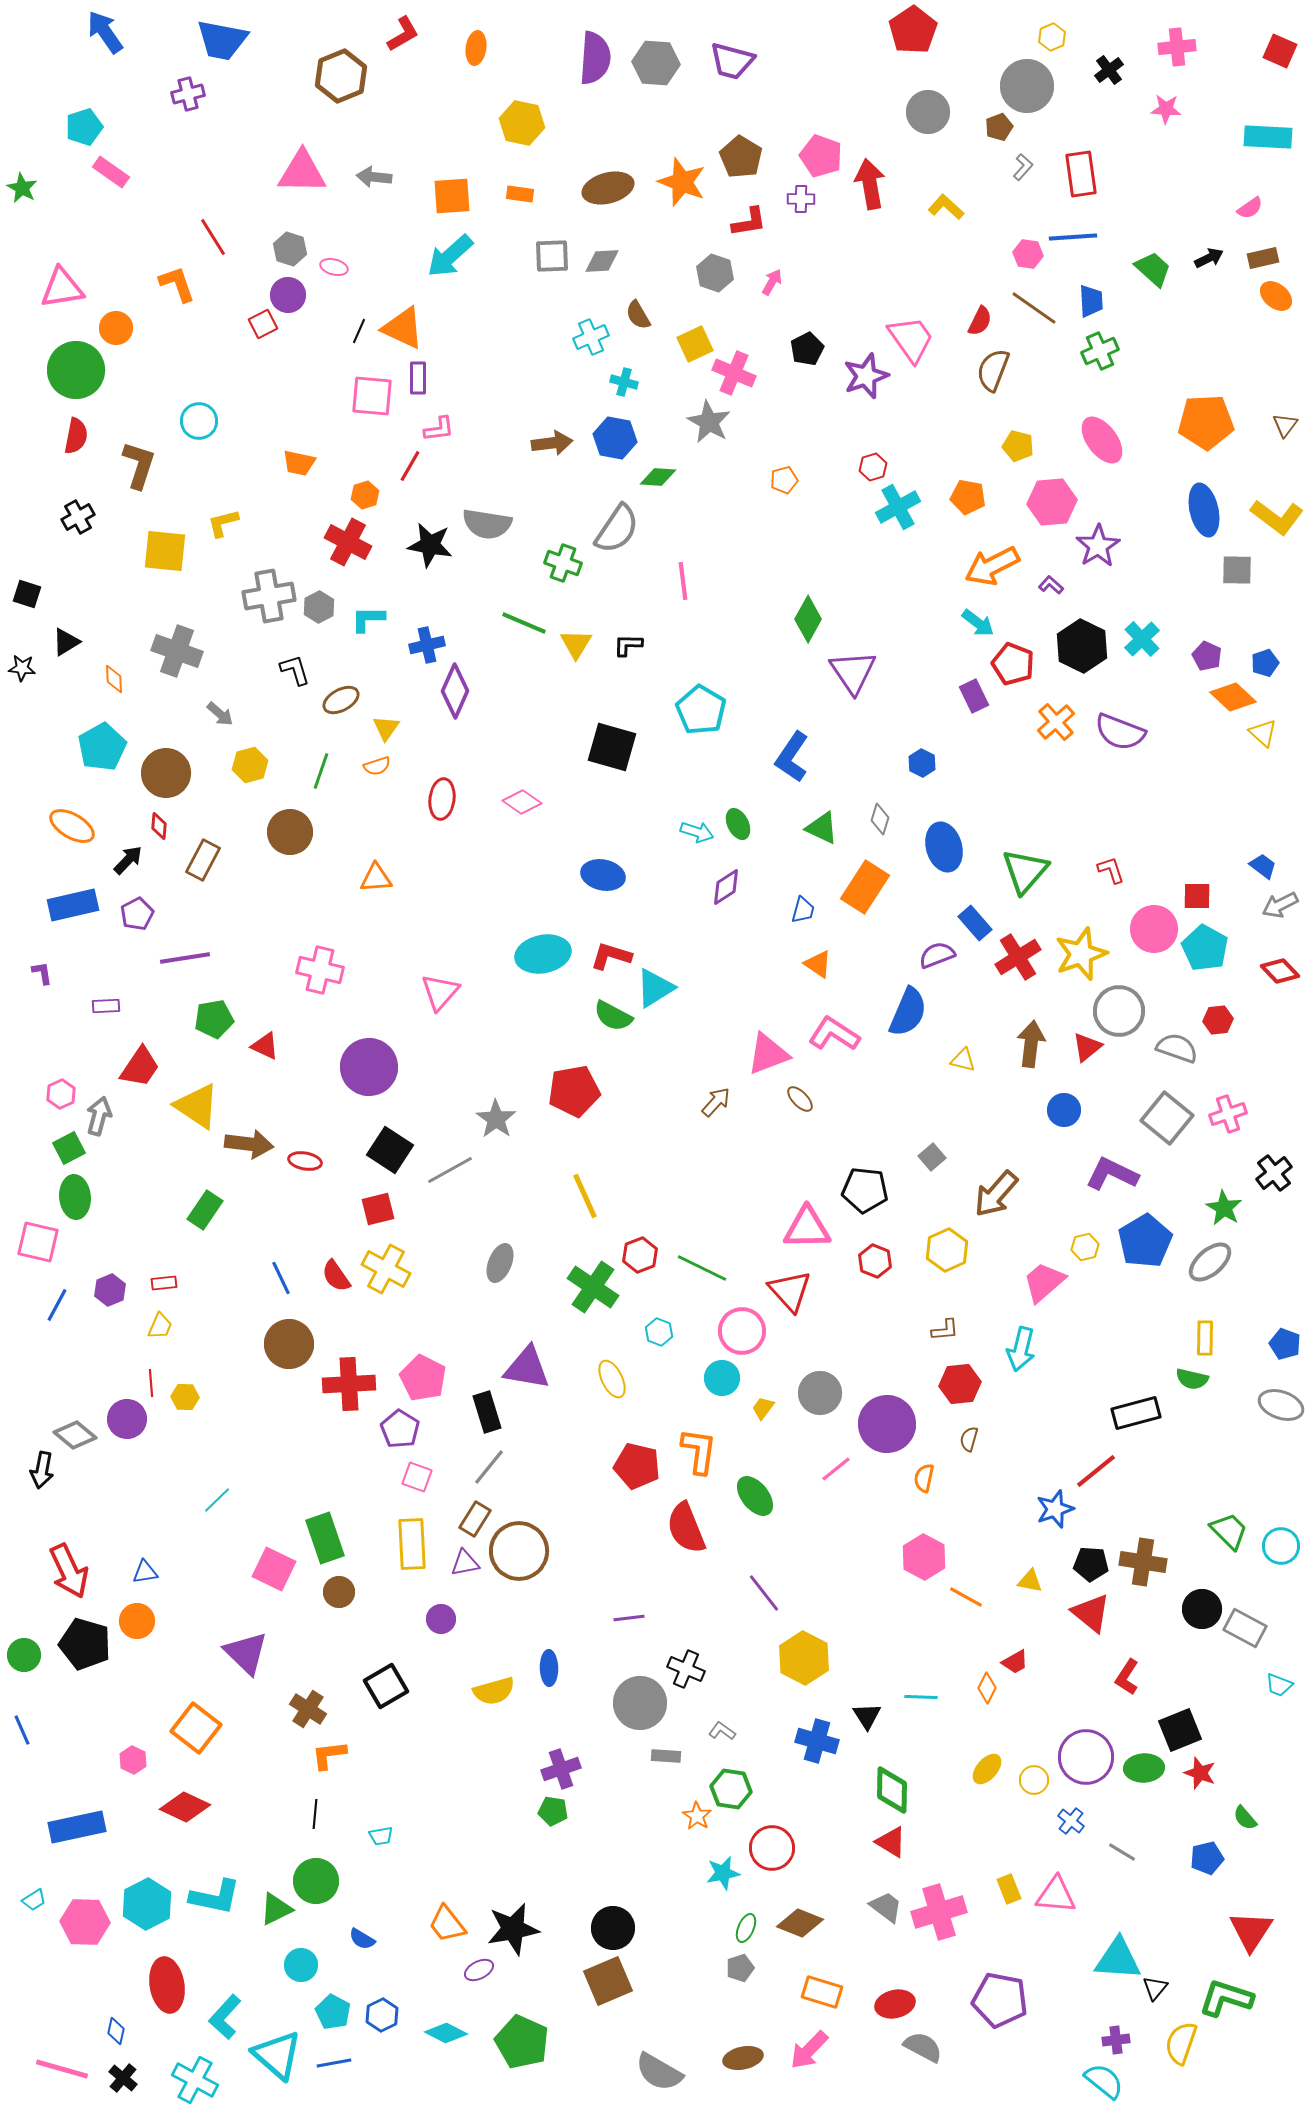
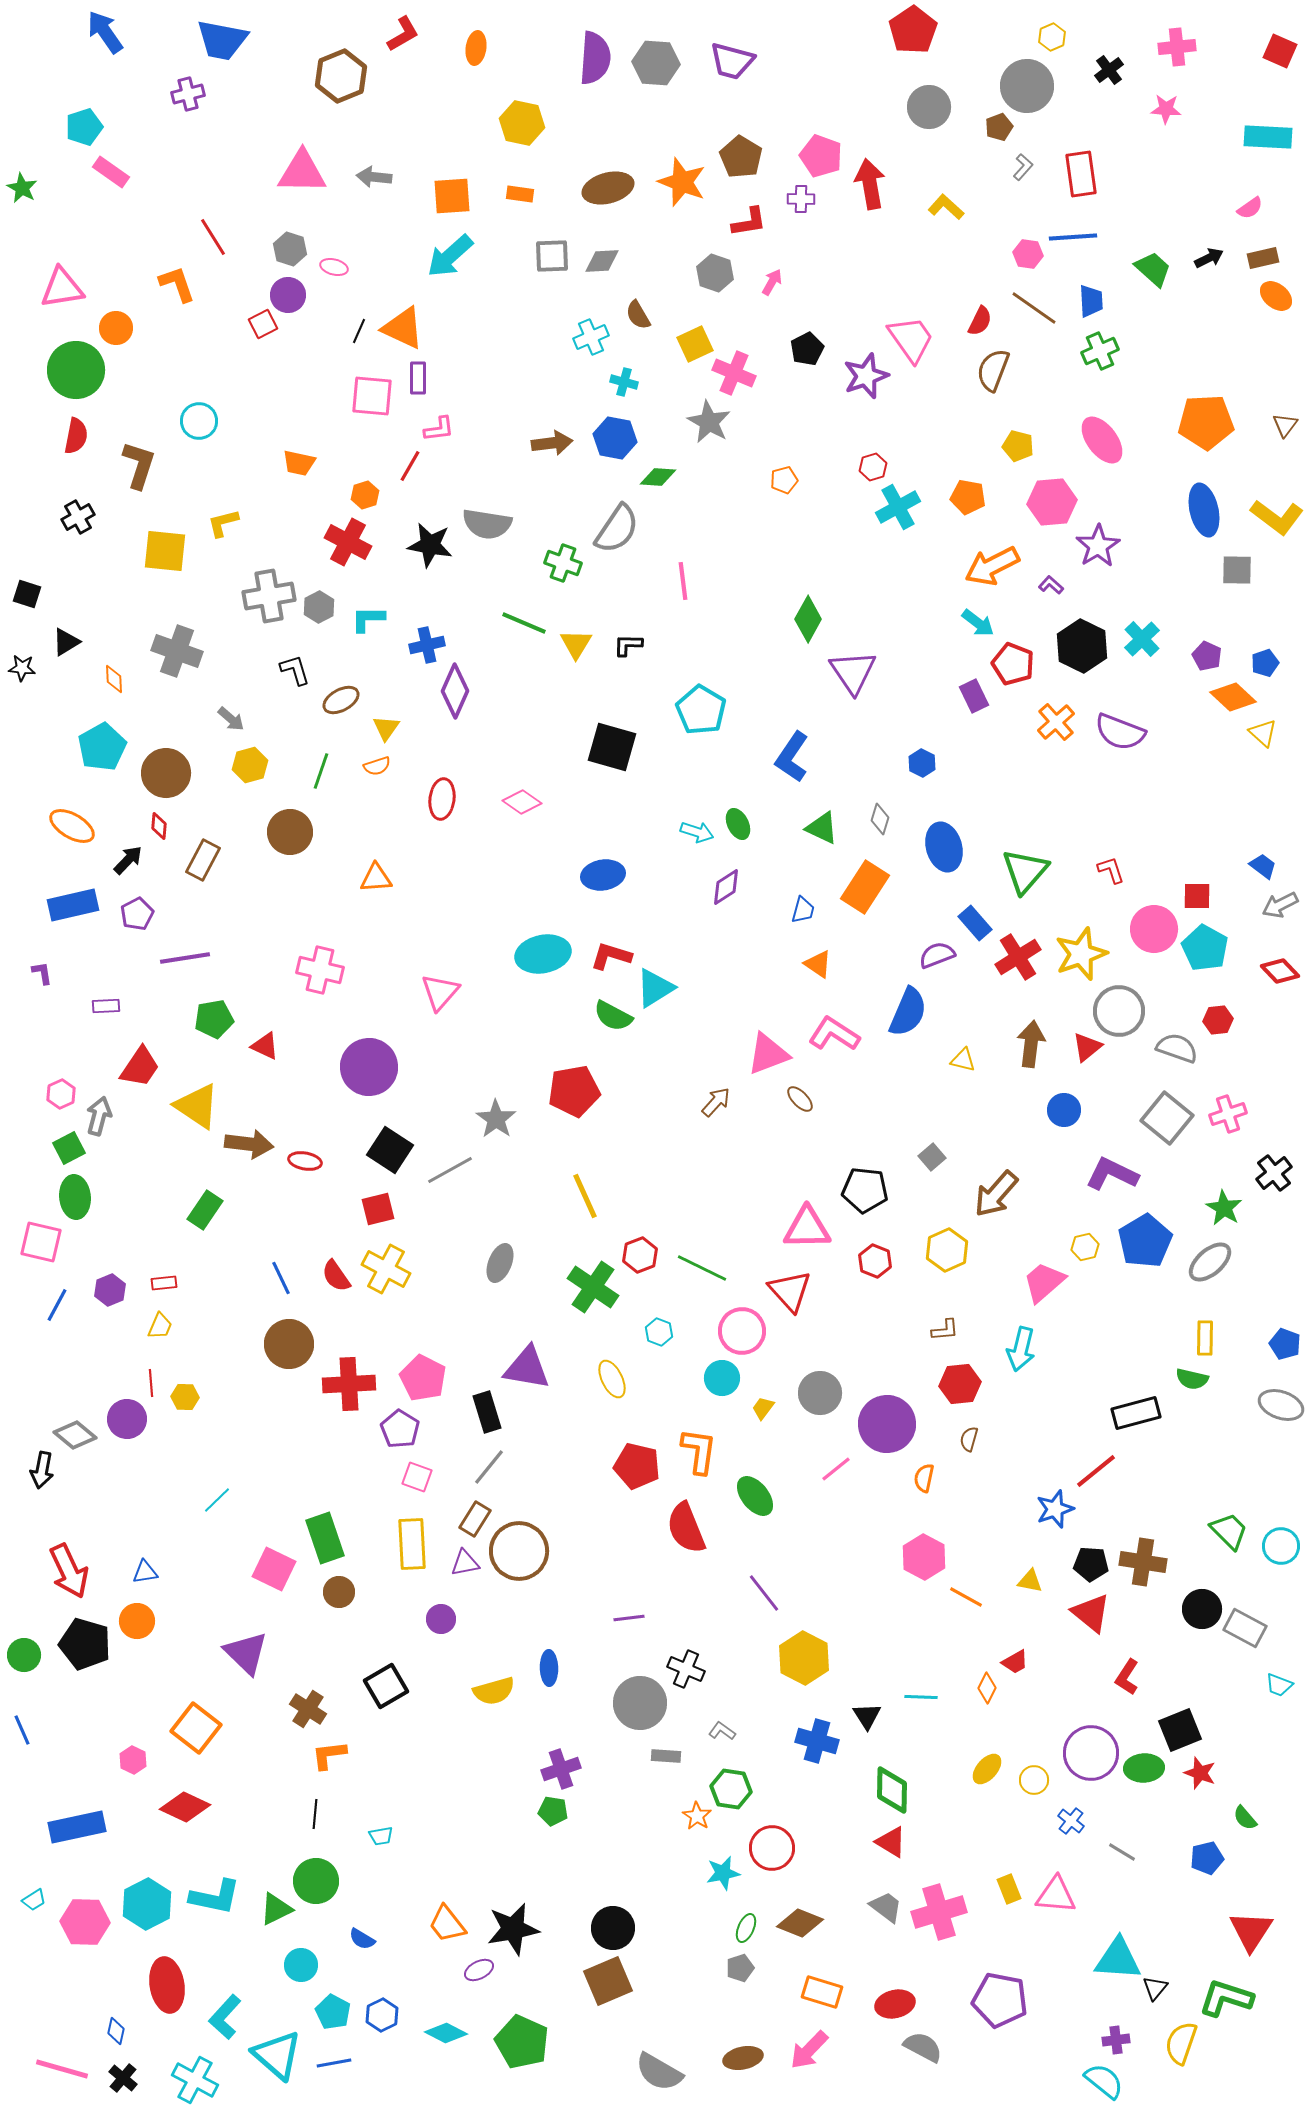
gray circle at (928, 112): moved 1 px right, 5 px up
gray arrow at (220, 714): moved 11 px right, 5 px down
blue ellipse at (603, 875): rotated 21 degrees counterclockwise
pink square at (38, 1242): moved 3 px right
purple circle at (1086, 1757): moved 5 px right, 4 px up
